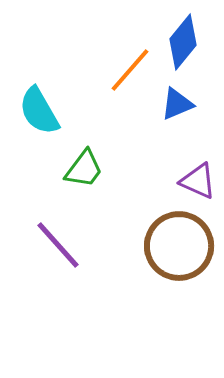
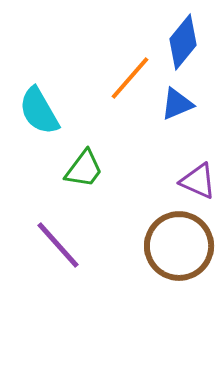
orange line: moved 8 px down
